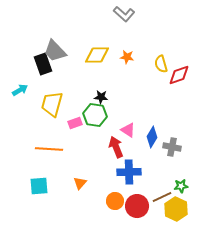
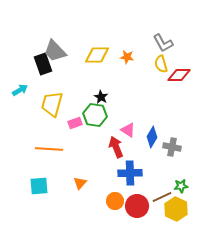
gray L-shape: moved 39 px right, 29 px down; rotated 20 degrees clockwise
red diamond: rotated 20 degrees clockwise
black star: rotated 24 degrees clockwise
blue cross: moved 1 px right, 1 px down
